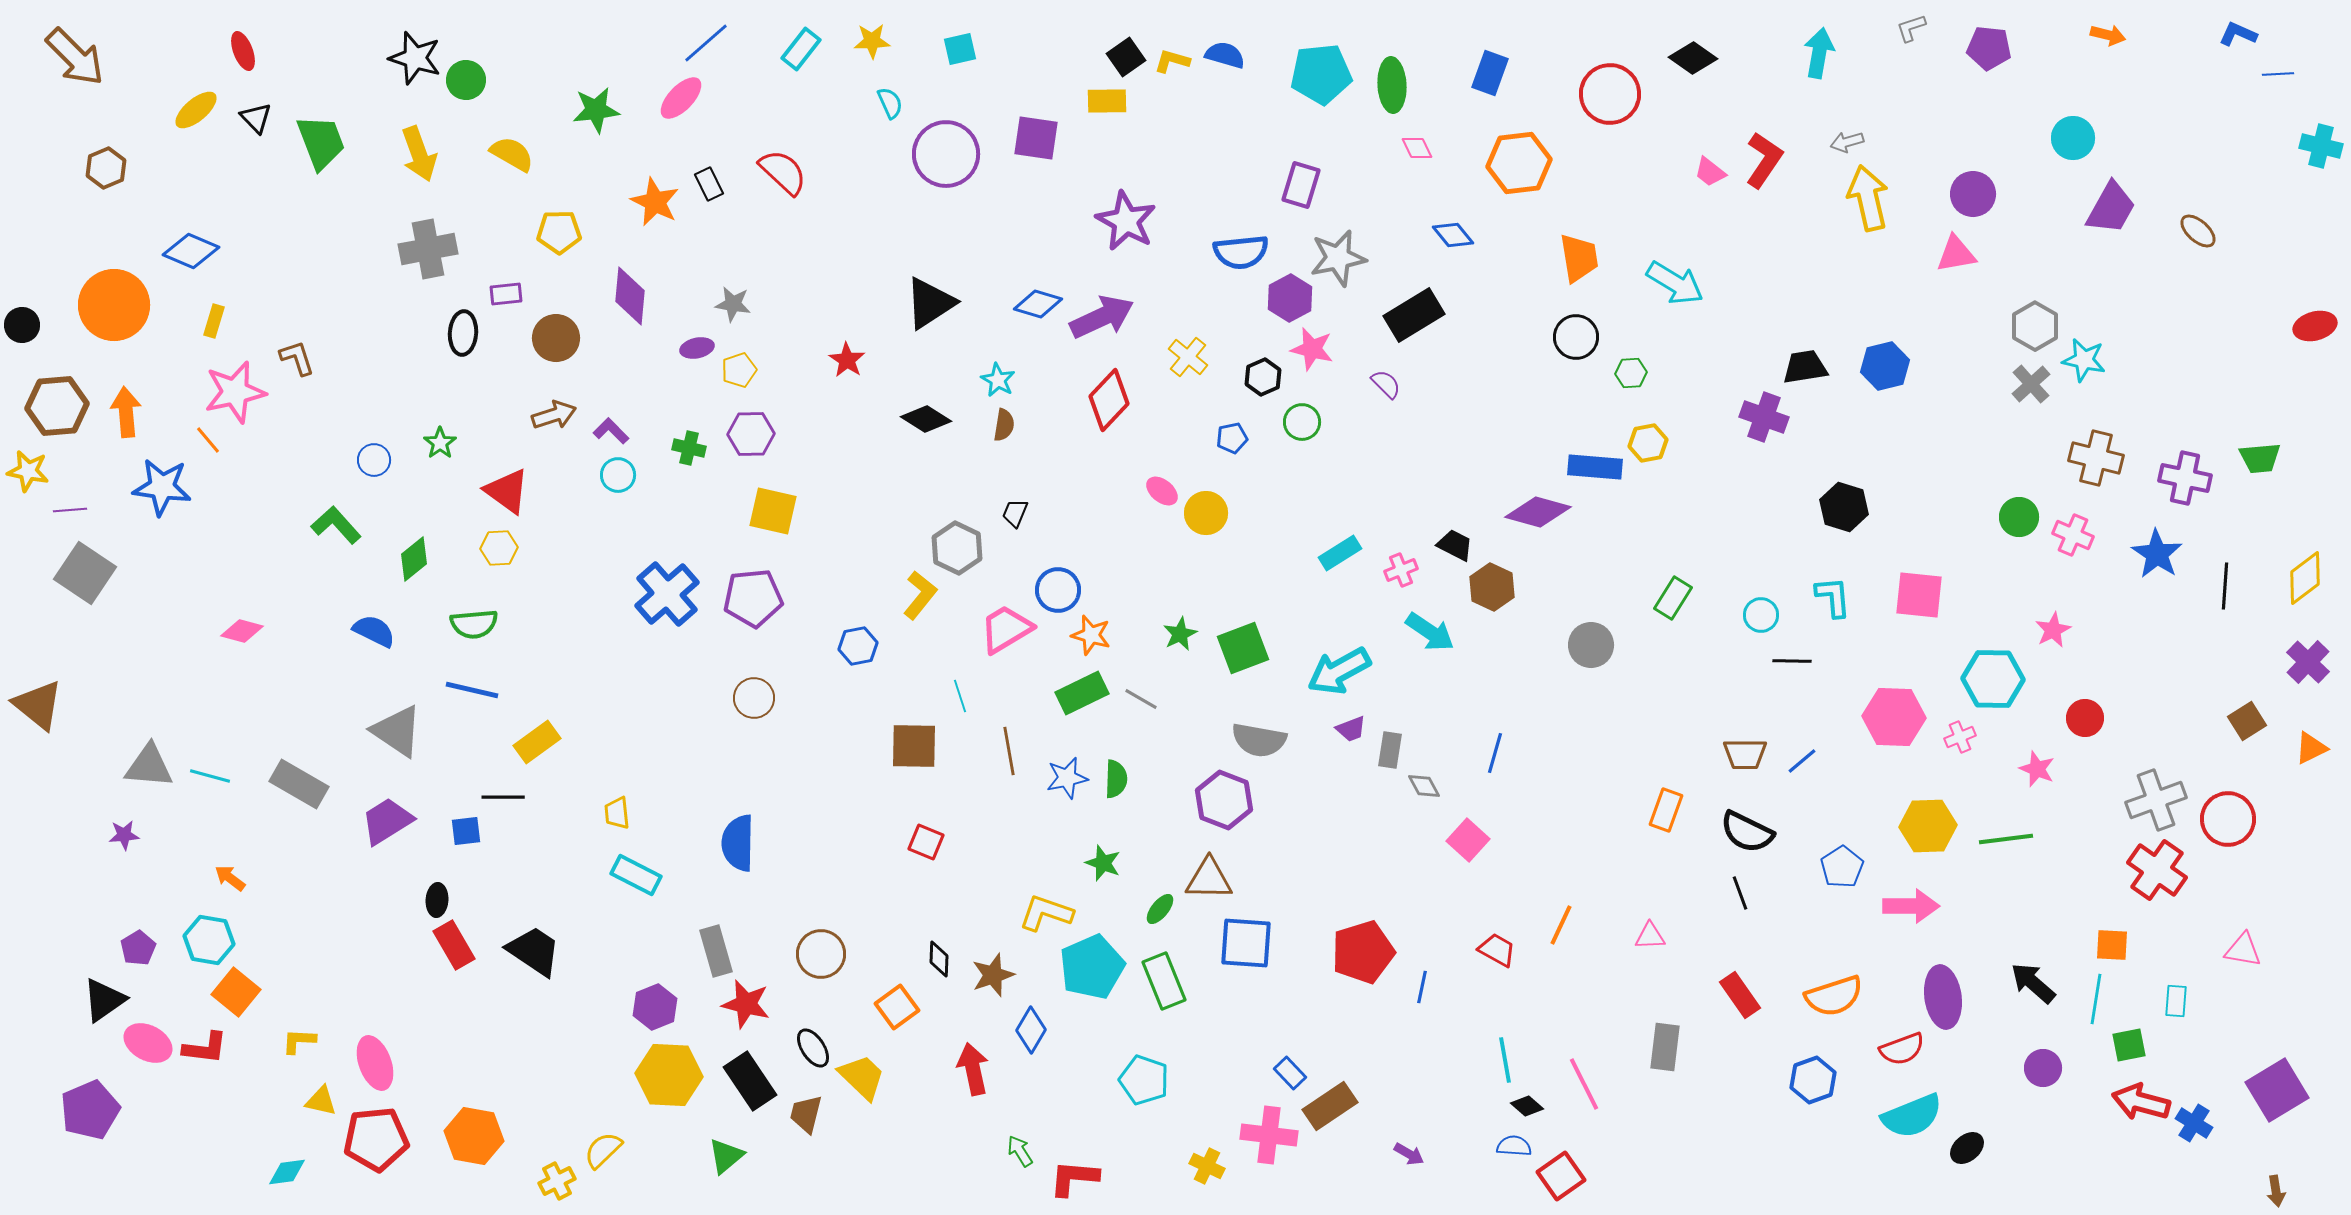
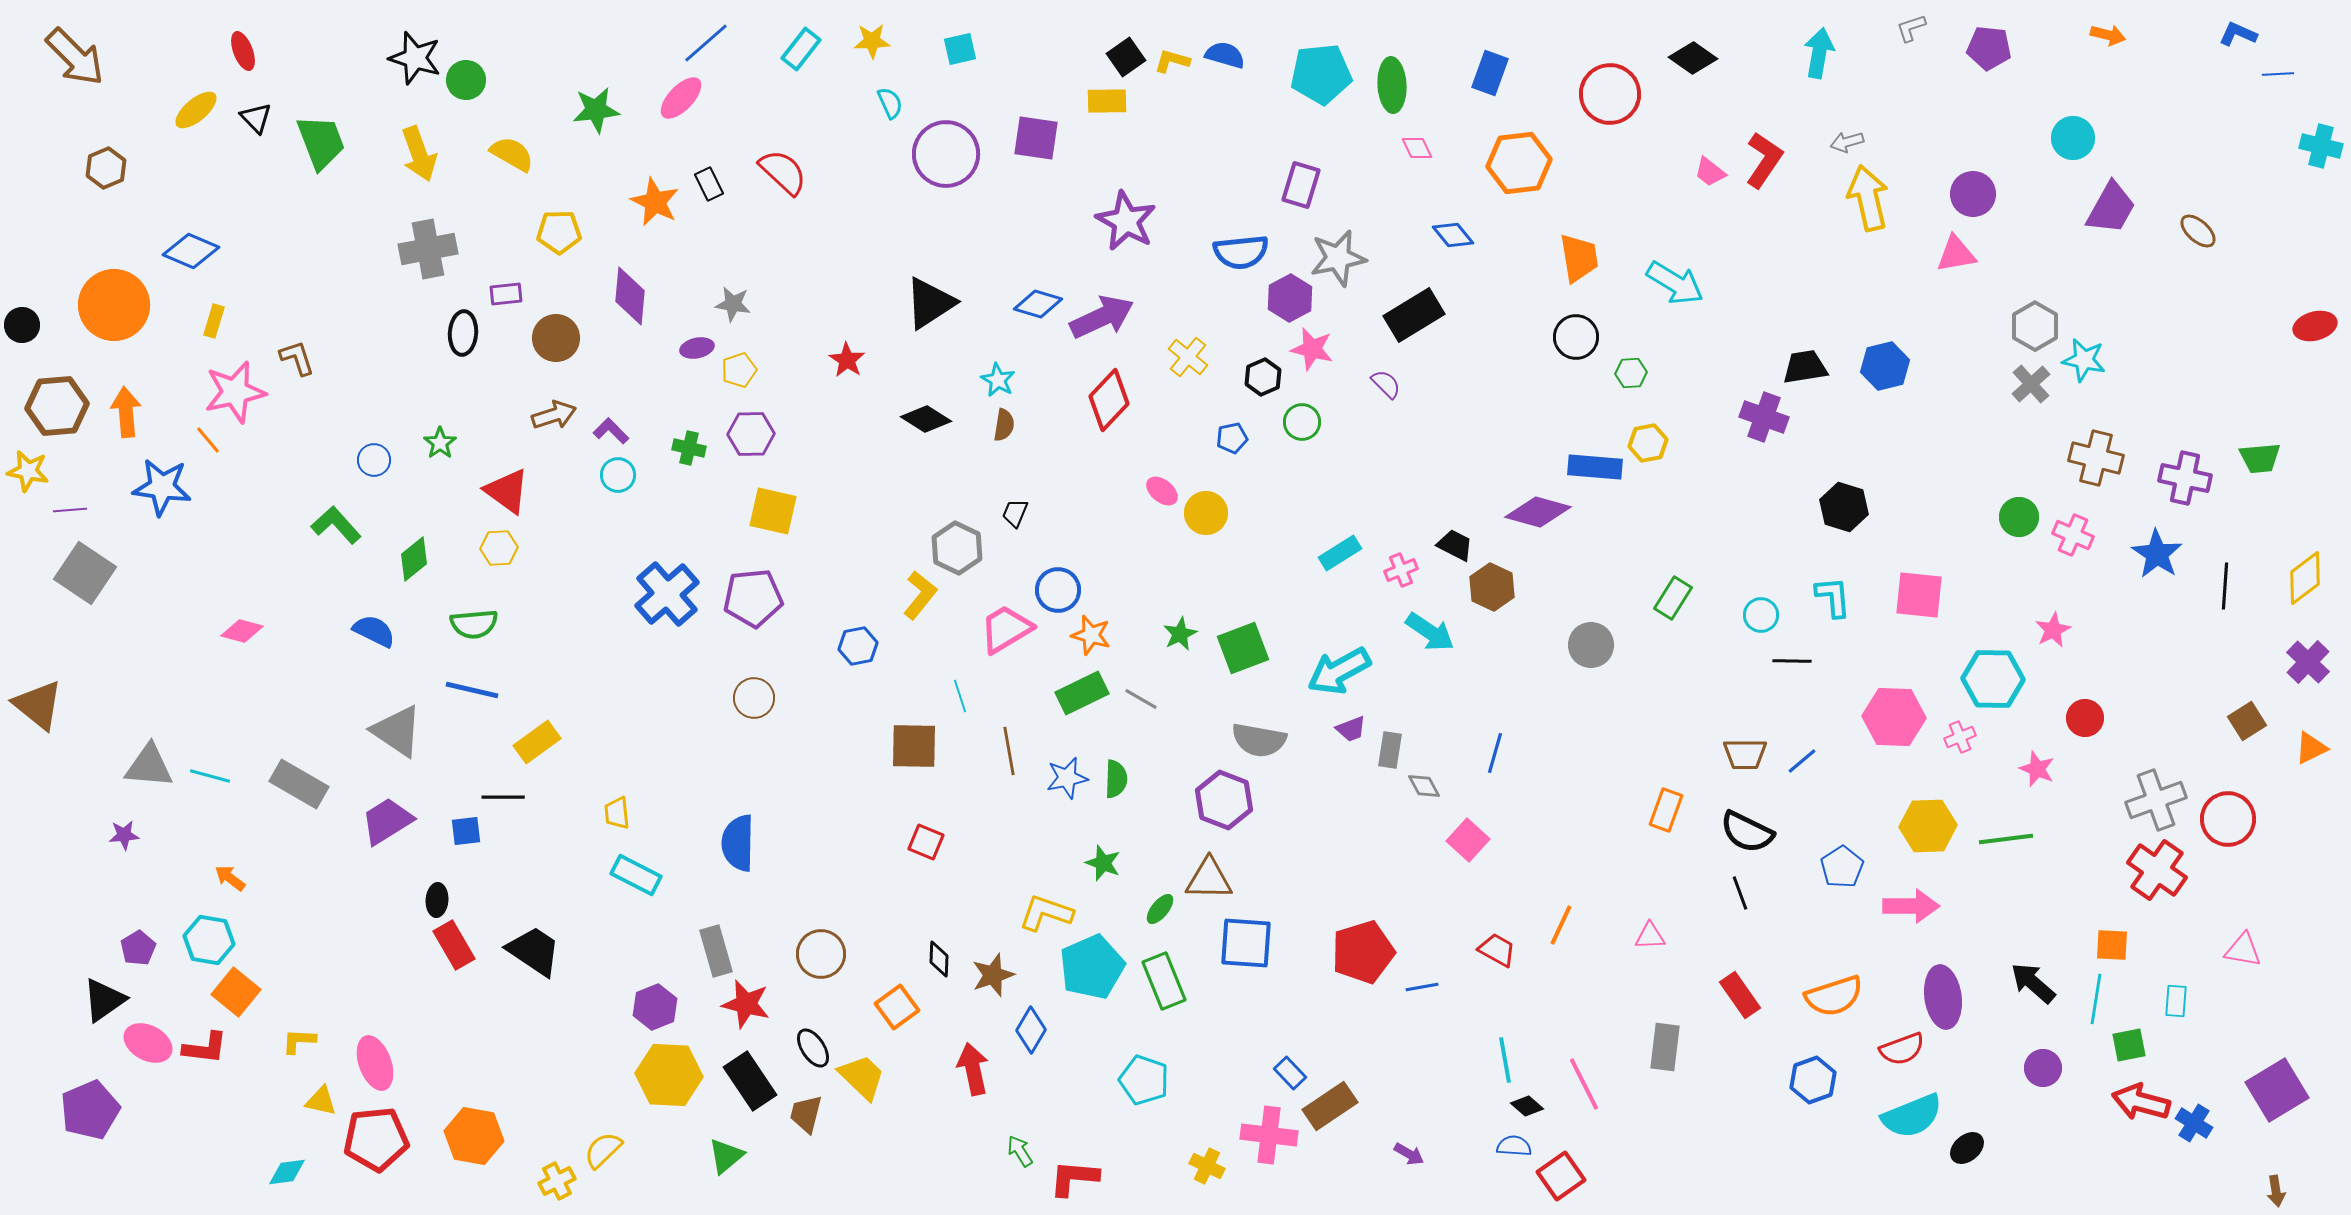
blue line at (1422, 987): rotated 68 degrees clockwise
